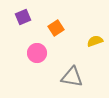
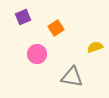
yellow semicircle: moved 6 px down
pink circle: moved 1 px down
